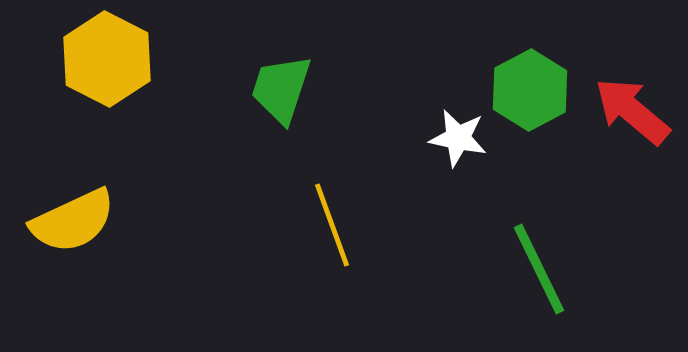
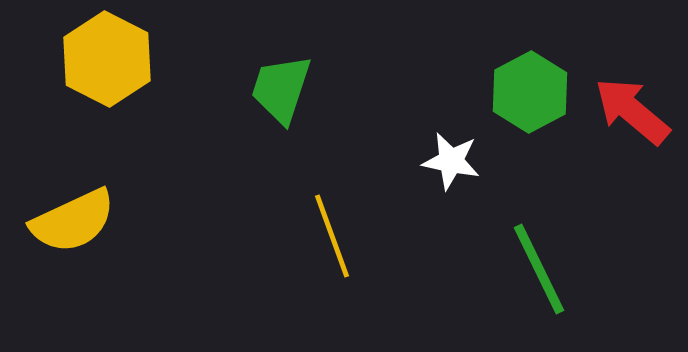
green hexagon: moved 2 px down
white star: moved 7 px left, 23 px down
yellow line: moved 11 px down
